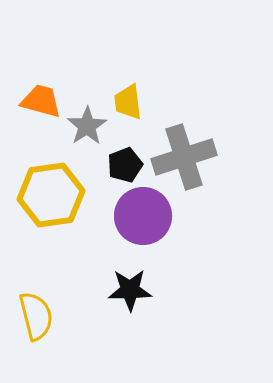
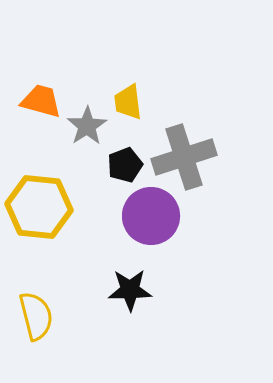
yellow hexagon: moved 12 px left, 12 px down; rotated 14 degrees clockwise
purple circle: moved 8 px right
